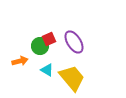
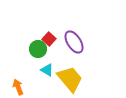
red square: rotated 24 degrees counterclockwise
green circle: moved 2 px left, 3 px down
orange arrow: moved 2 px left, 26 px down; rotated 98 degrees counterclockwise
yellow trapezoid: moved 2 px left, 1 px down
